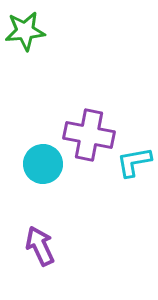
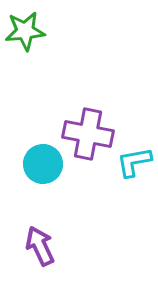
purple cross: moved 1 px left, 1 px up
